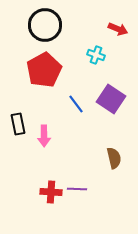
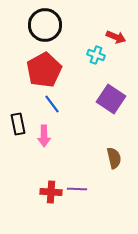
red arrow: moved 2 px left, 8 px down
blue line: moved 24 px left
